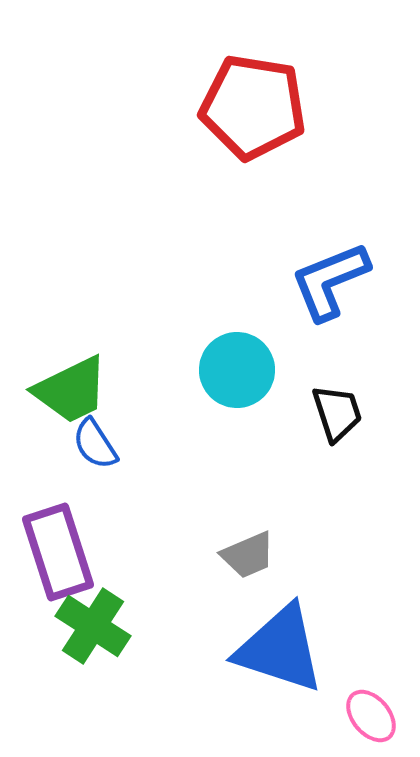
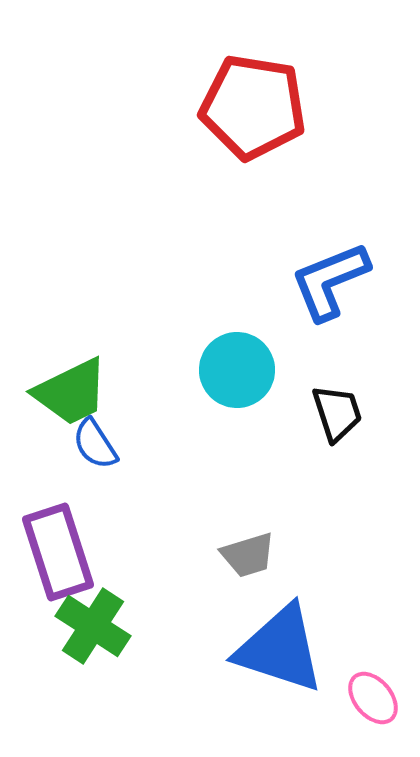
green trapezoid: moved 2 px down
gray trapezoid: rotated 6 degrees clockwise
pink ellipse: moved 2 px right, 18 px up
